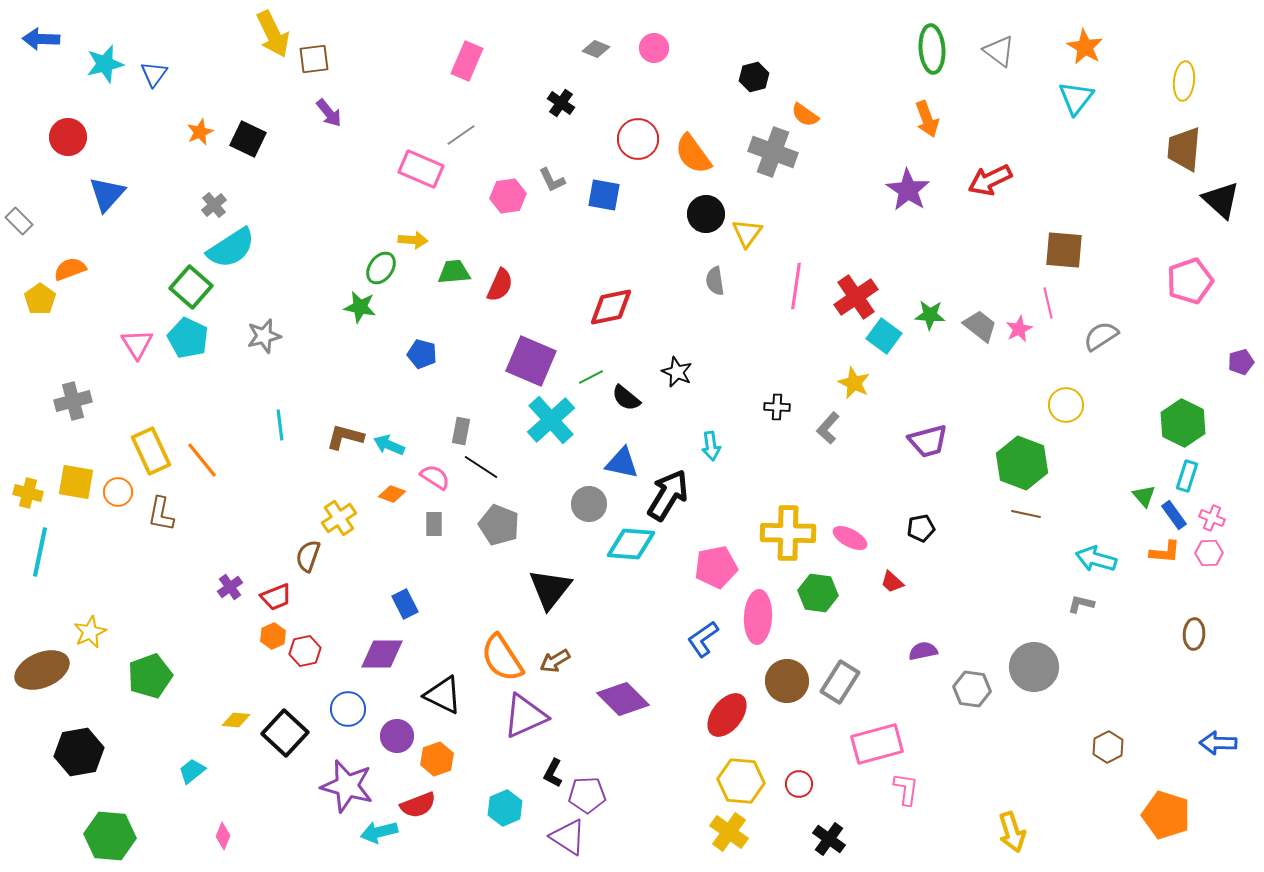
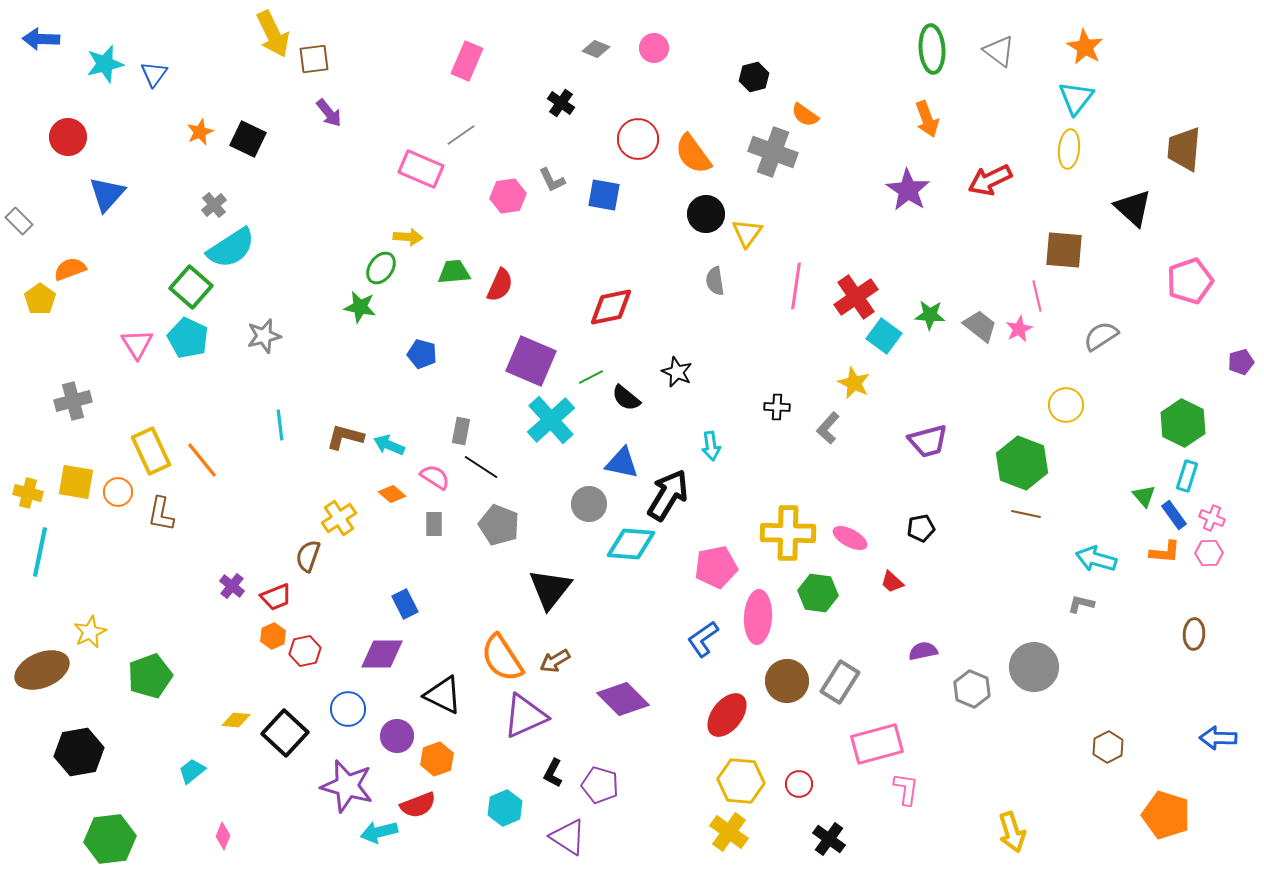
yellow ellipse at (1184, 81): moved 115 px left, 68 px down
black triangle at (1221, 200): moved 88 px left, 8 px down
yellow arrow at (413, 240): moved 5 px left, 3 px up
pink line at (1048, 303): moved 11 px left, 7 px up
orange diamond at (392, 494): rotated 20 degrees clockwise
purple cross at (230, 587): moved 2 px right, 1 px up; rotated 15 degrees counterclockwise
gray hexagon at (972, 689): rotated 15 degrees clockwise
blue arrow at (1218, 743): moved 5 px up
purple pentagon at (587, 795): moved 13 px right, 10 px up; rotated 18 degrees clockwise
green hexagon at (110, 836): moved 3 px down; rotated 12 degrees counterclockwise
